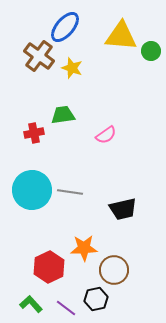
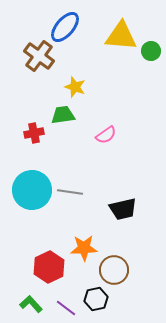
yellow star: moved 3 px right, 19 px down
